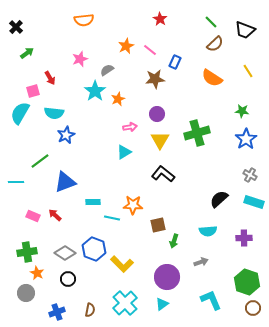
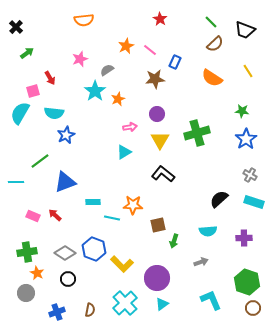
purple circle at (167, 277): moved 10 px left, 1 px down
